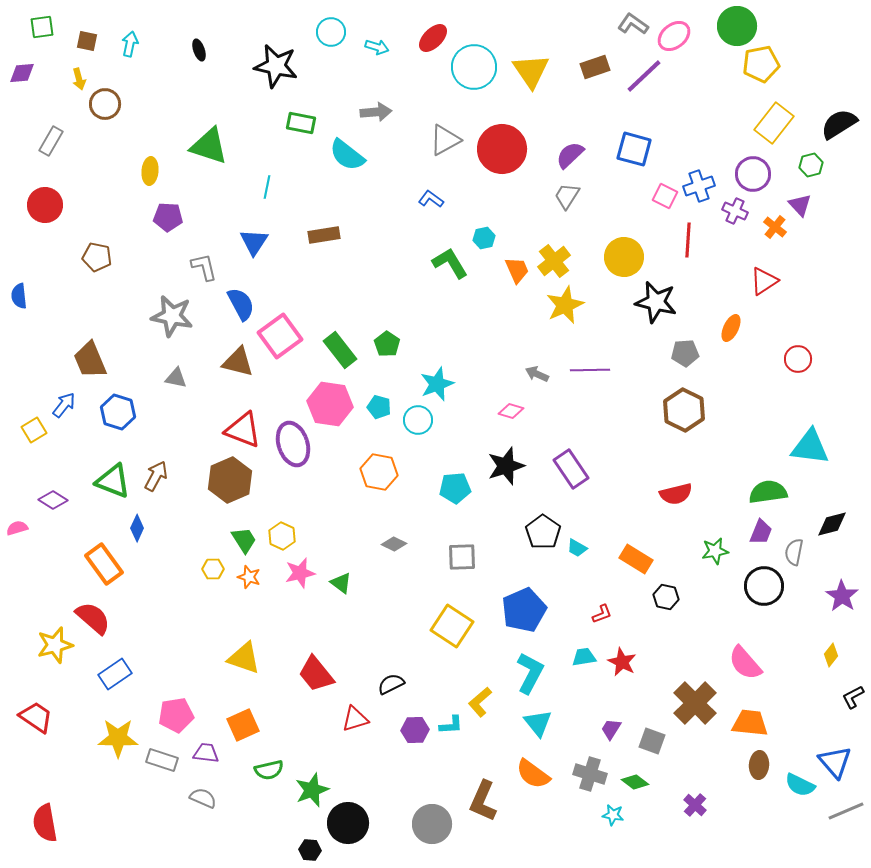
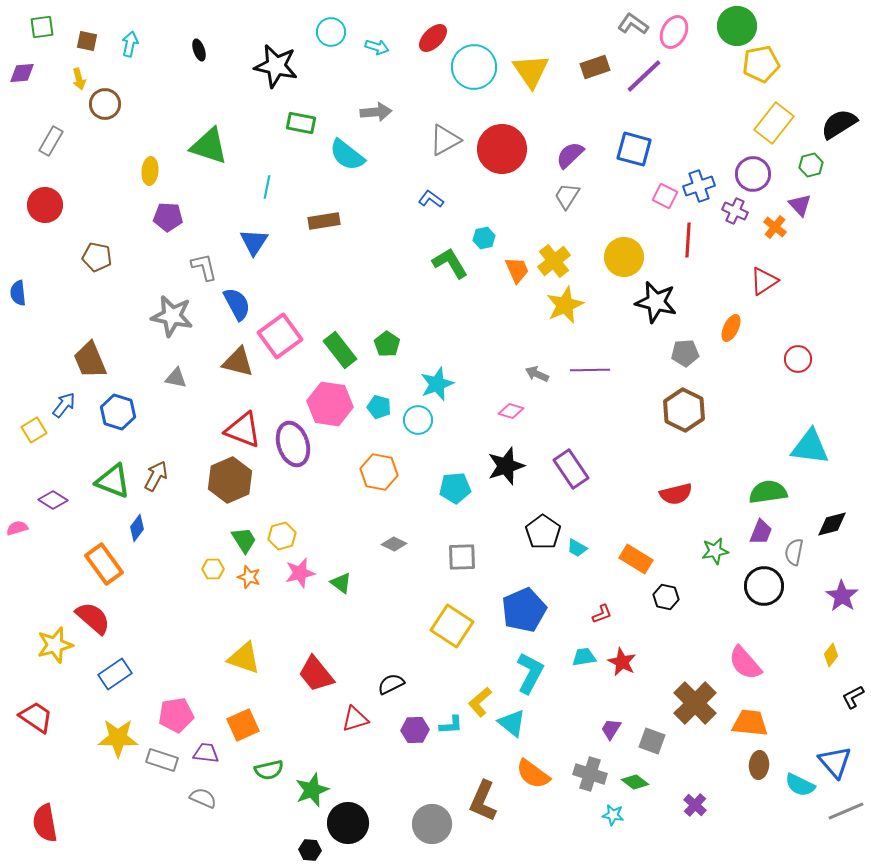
pink ellipse at (674, 36): moved 4 px up; rotated 24 degrees counterclockwise
brown rectangle at (324, 235): moved 14 px up
blue semicircle at (19, 296): moved 1 px left, 3 px up
blue semicircle at (241, 304): moved 4 px left
blue diamond at (137, 528): rotated 12 degrees clockwise
yellow hexagon at (282, 536): rotated 20 degrees clockwise
cyan triangle at (538, 723): moved 26 px left; rotated 12 degrees counterclockwise
